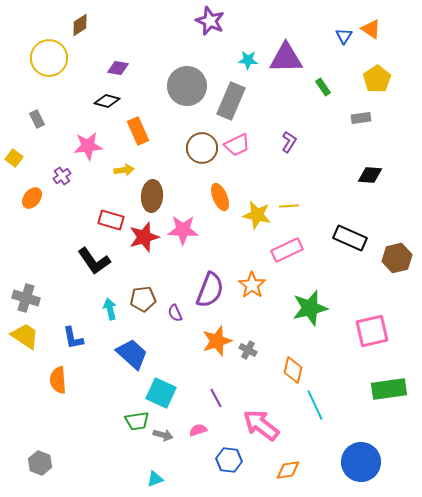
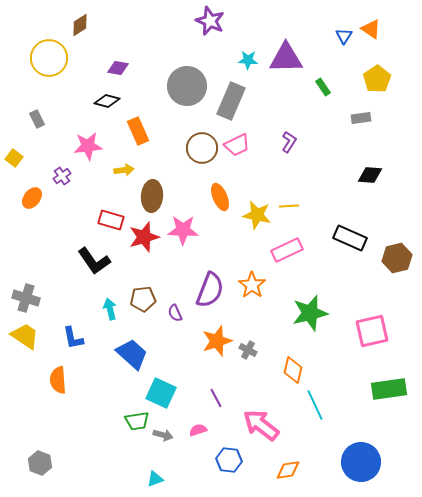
green star at (310, 308): moved 5 px down
